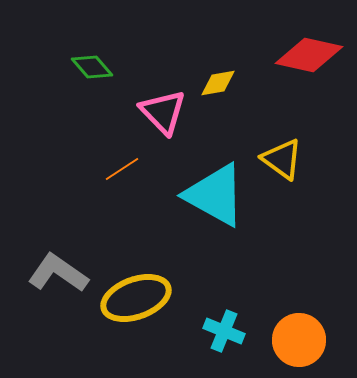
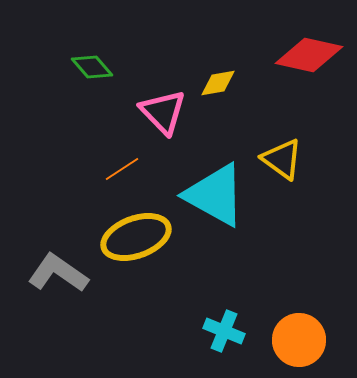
yellow ellipse: moved 61 px up
